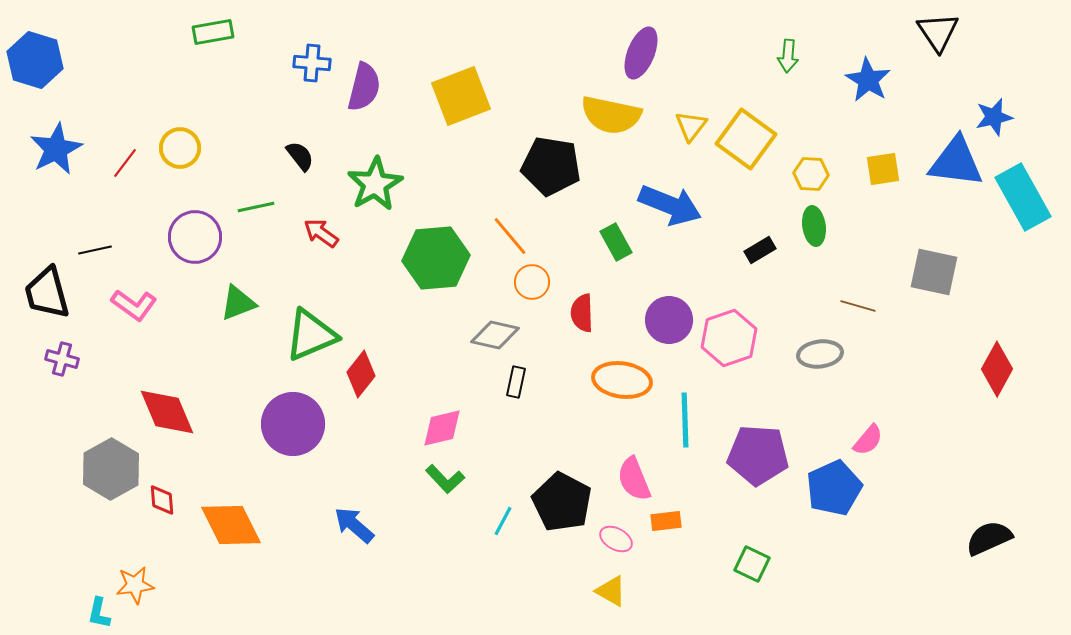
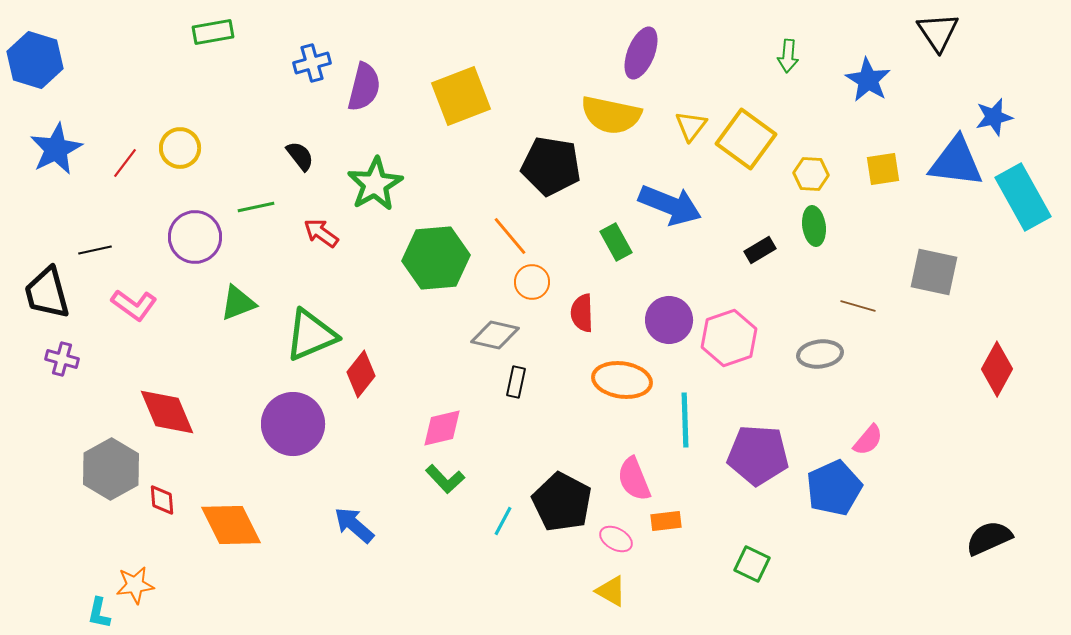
blue cross at (312, 63): rotated 21 degrees counterclockwise
